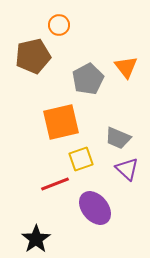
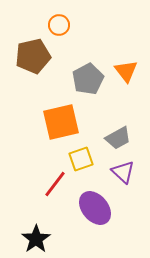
orange triangle: moved 4 px down
gray trapezoid: rotated 52 degrees counterclockwise
purple triangle: moved 4 px left, 3 px down
red line: rotated 32 degrees counterclockwise
